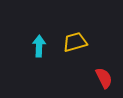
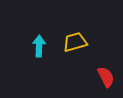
red semicircle: moved 2 px right, 1 px up
